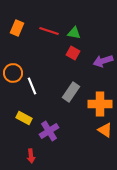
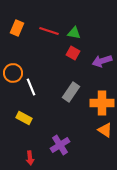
purple arrow: moved 1 px left
white line: moved 1 px left, 1 px down
orange cross: moved 2 px right, 1 px up
purple cross: moved 11 px right, 14 px down
red arrow: moved 1 px left, 2 px down
